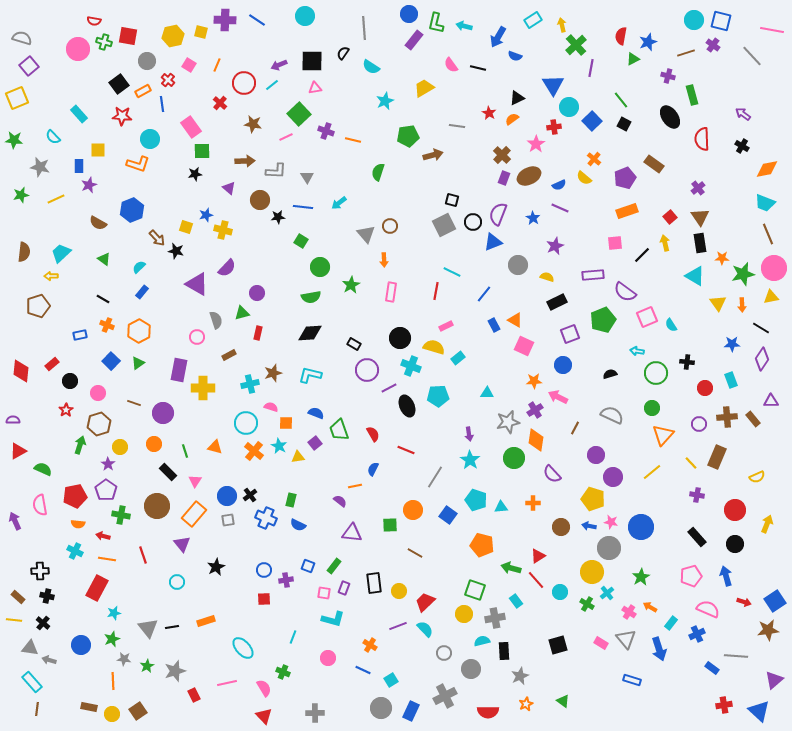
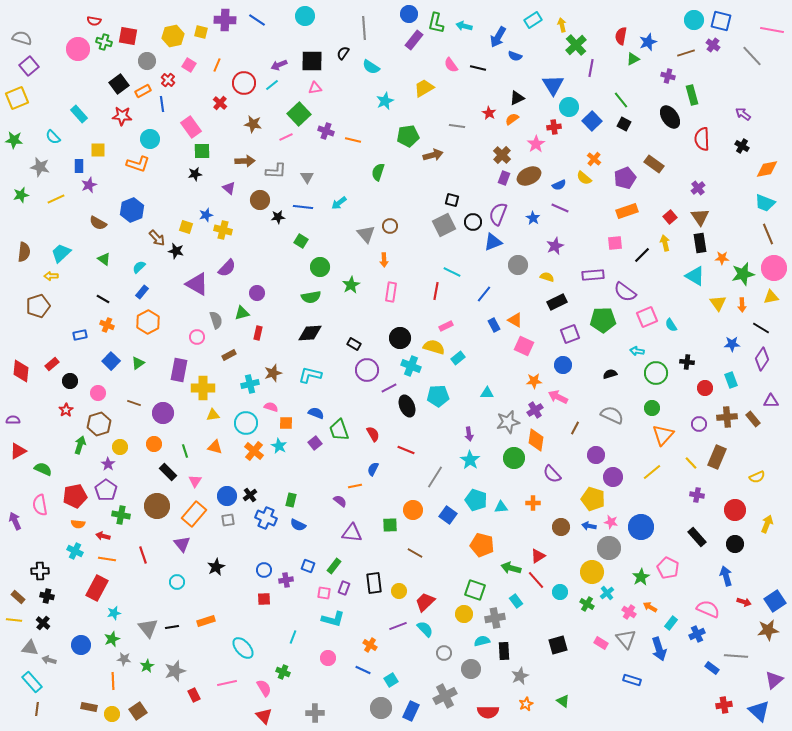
green pentagon at (603, 320): rotated 20 degrees clockwise
orange hexagon at (139, 331): moved 9 px right, 9 px up
yellow triangle at (298, 457): moved 85 px left, 42 px up
pink pentagon at (691, 576): moved 23 px left, 8 px up; rotated 30 degrees counterclockwise
